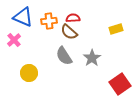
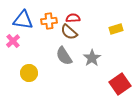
blue triangle: moved 3 px down; rotated 15 degrees counterclockwise
pink cross: moved 1 px left, 1 px down
